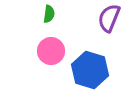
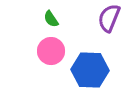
green semicircle: moved 2 px right, 5 px down; rotated 138 degrees clockwise
blue hexagon: rotated 15 degrees counterclockwise
